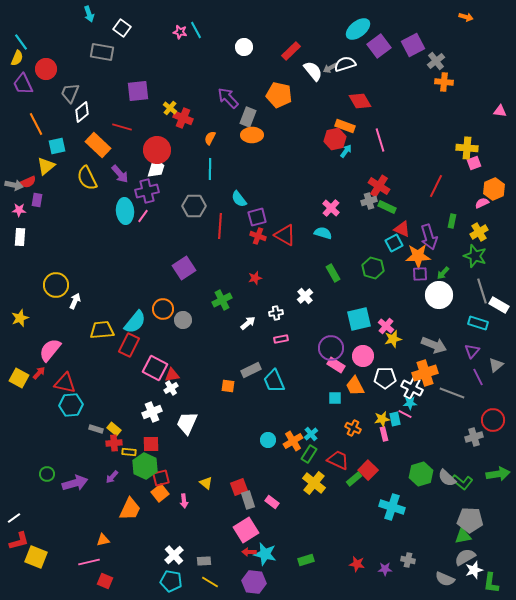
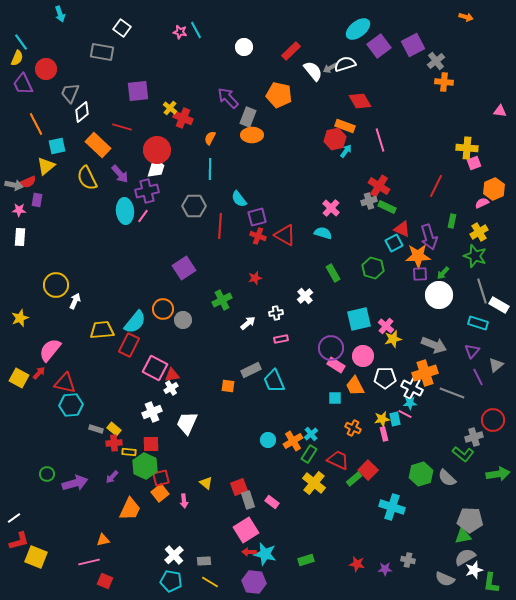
cyan arrow at (89, 14): moved 29 px left
green L-shape at (462, 482): moved 1 px right, 28 px up
